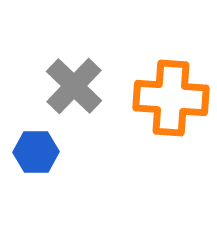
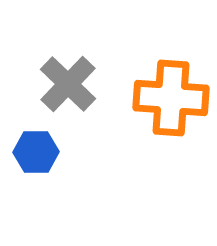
gray cross: moved 6 px left, 2 px up
